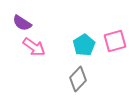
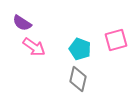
pink square: moved 1 px right, 1 px up
cyan pentagon: moved 4 px left, 4 px down; rotated 20 degrees counterclockwise
gray diamond: rotated 30 degrees counterclockwise
